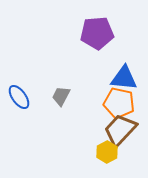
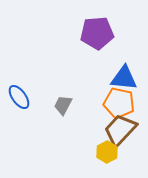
gray trapezoid: moved 2 px right, 9 px down
